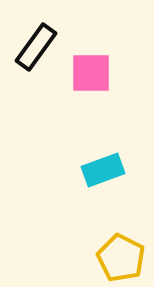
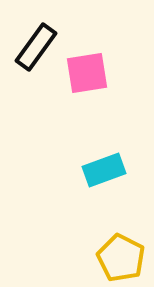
pink square: moved 4 px left; rotated 9 degrees counterclockwise
cyan rectangle: moved 1 px right
